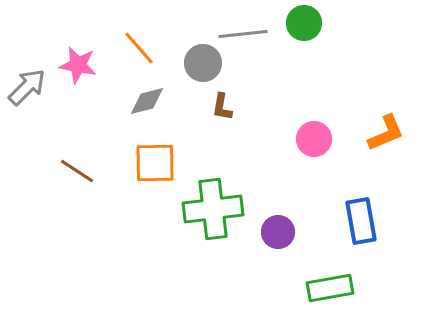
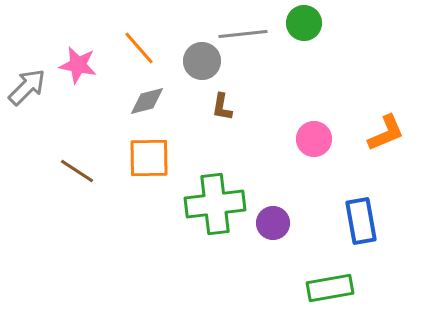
gray circle: moved 1 px left, 2 px up
orange square: moved 6 px left, 5 px up
green cross: moved 2 px right, 5 px up
purple circle: moved 5 px left, 9 px up
